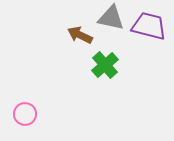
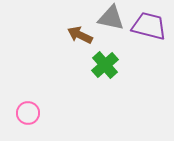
pink circle: moved 3 px right, 1 px up
